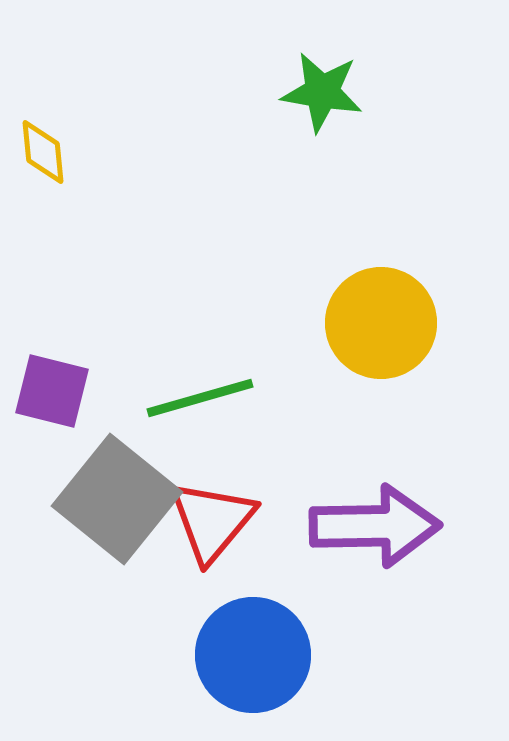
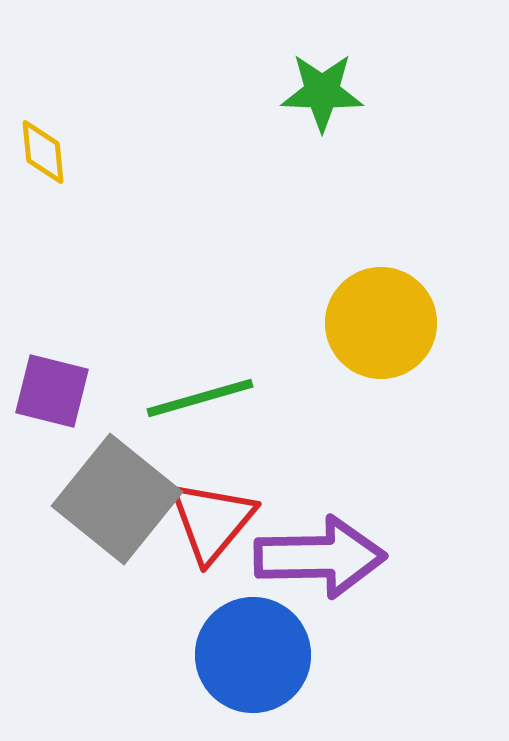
green star: rotated 8 degrees counterclockwise
purple arrow: moved 55 px left, 31 px down
